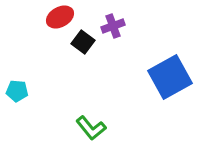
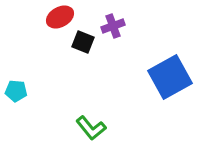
black square: rotated 15 degrees counterclockwise
cyan pentagon: moved 1 px left
